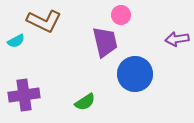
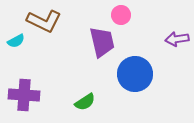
purple trapezoid: moved 3 px left
purple cross: rotated 12 degrees clockwise
